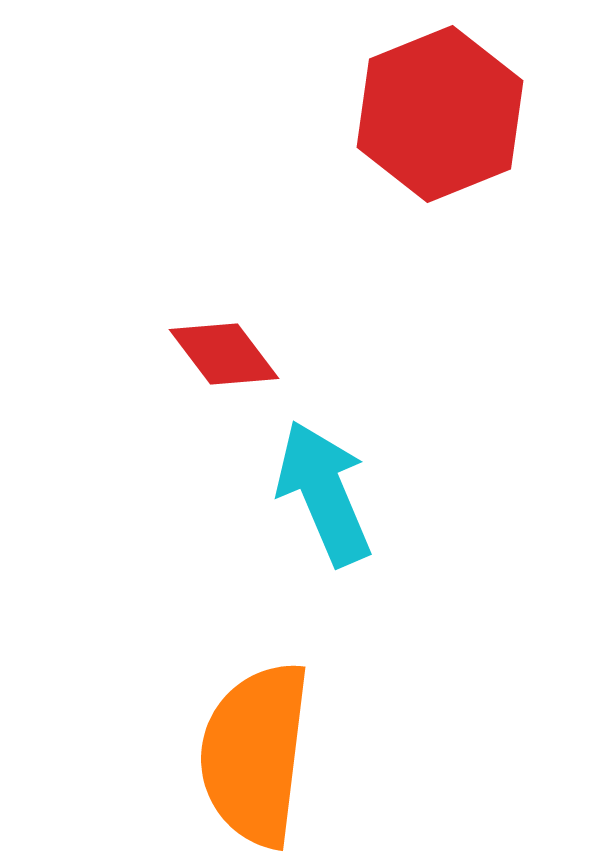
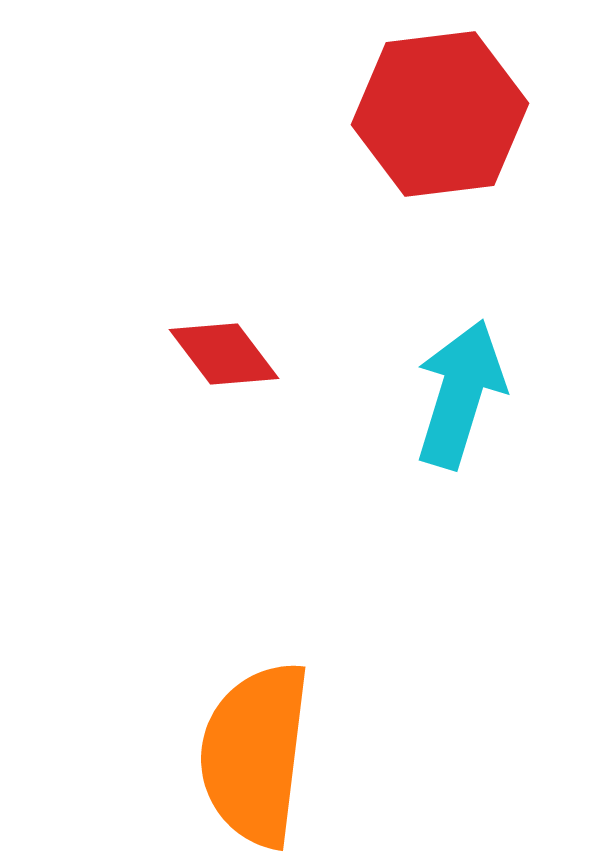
red hexagon: rotated 15 degrees clockwise
cyan arrow: moved 136 px right, 99 px up; rotated 40 degrees clockwise
